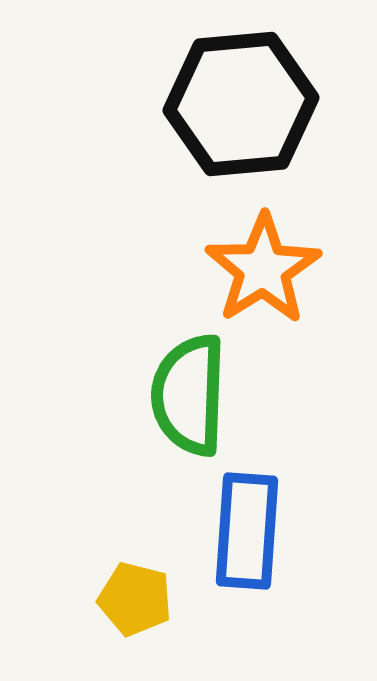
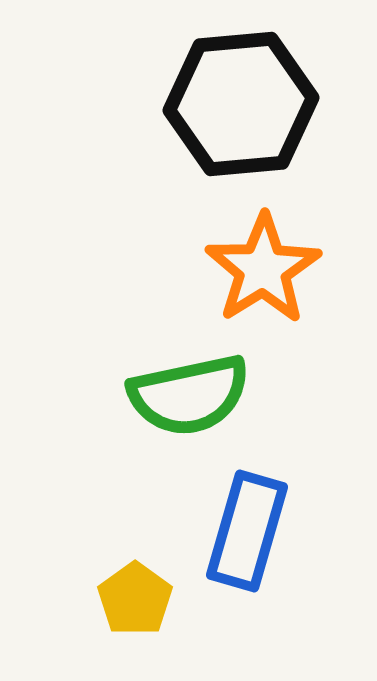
green semicircle: rotated 104 degrees counterclockwise
blue rectangle: rotated 12 degrees clockwise
yellow pentagon: rotated 22 degrees clockwise
